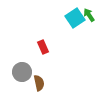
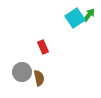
green arrow: rotated 72 degrees clockwise
brown semicircle: moved 5 px up
